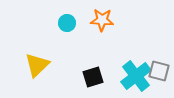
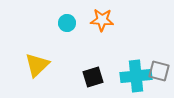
cyan cross: rotated 32 degrees clockwise
